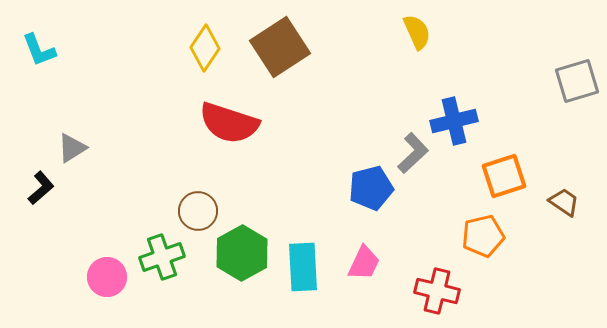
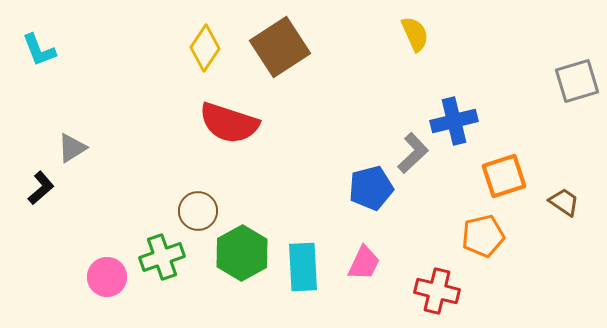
yellow semicircle: moved 2 px left, 2 px down
